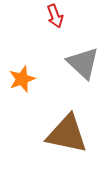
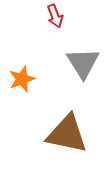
gray triangle: rotated 15 degrees clockwise
